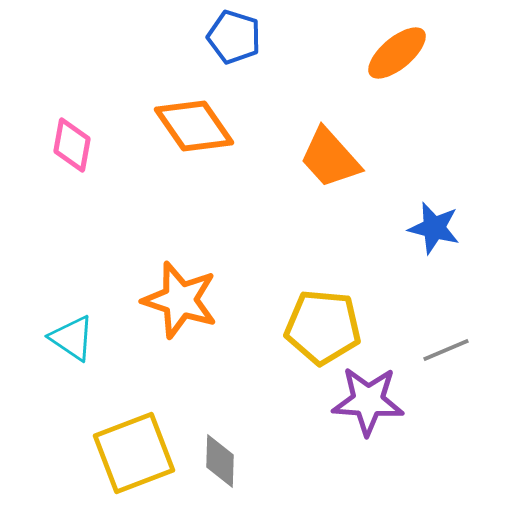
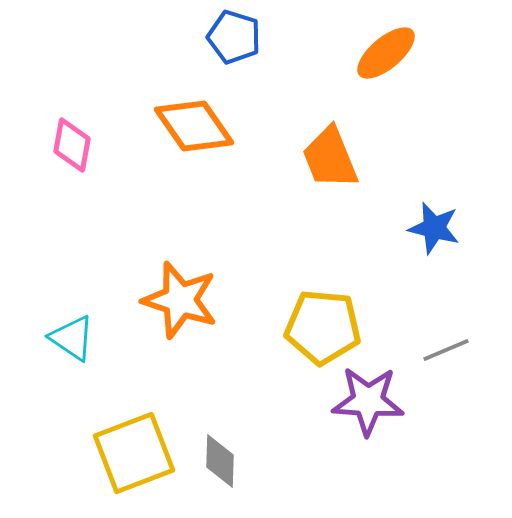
orange ellipse: moved 11 px left
orange trapezoid: rotated 20 degrees clockwise
